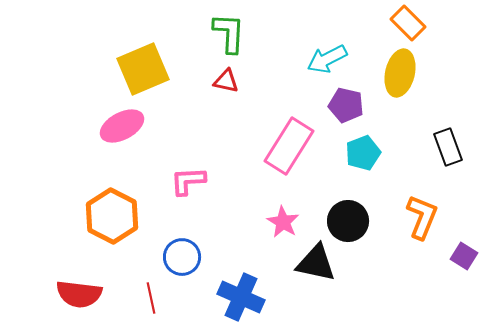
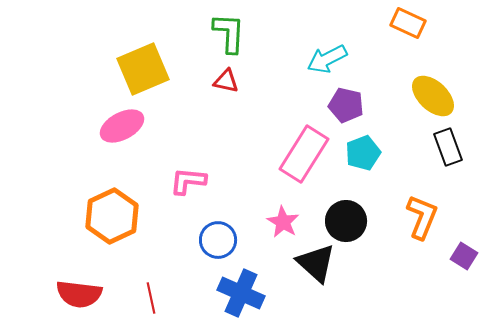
orange rectangle: rotated 20 degrees counterclockwise
yellow ellipse: moved 33 px right, 23 px down; rotated 60 degrees counterclockwise
pink rectangle: moved 15 px right, 8 px down
pink L-shape: rotated 9 degrees clockwise
orange hexagon: rotated 8 degrees clockwise
black circle: moved 2 px left
blue circle: moved 36 px right, 17 px up
black triangle: rotated 30 degrees clockwise
blue cross: moved 4 px up
